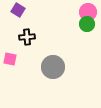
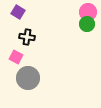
purple square: moved 2 px down
black cross: rotated 14 degrees clockwise
pink square: moved 6 px right, 2 px up; rotated 16 degrees clockwise
gray circle: moved 25 px left, 11 px down
